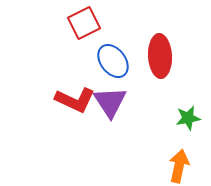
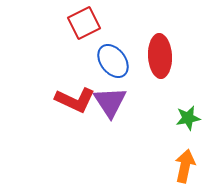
orange arrow: moved 6 px right
